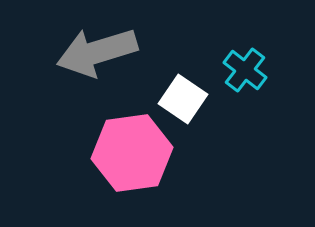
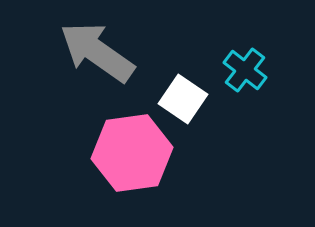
gray arrow: rotated 52 degrees clockwise
